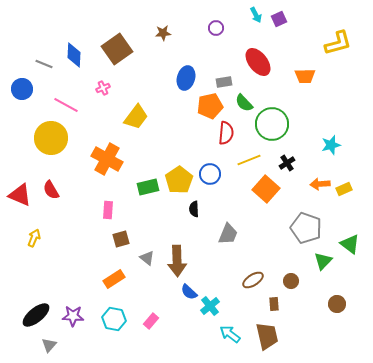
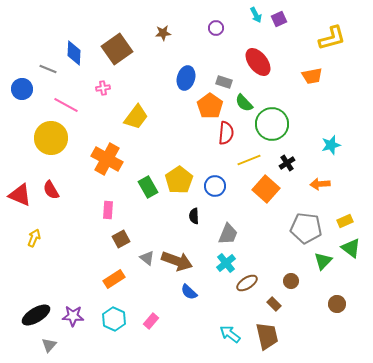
yellow L-shape at (338, 43): moved 6 px left, 5 px up
blue diamond at (74, 55): moved 2 px up
gray line at (44, 64): moved 4 px right, 5 px down
orange trapezoid at (305, 76): moved 7 px right; rotated 10 degrees counterclockwise
gray rectangle at (224, 82): rotated 28 degrees clockwise
pink cross at (103, 88): rotated 16 degrees clockwise
orange pentagon at (210, 106): rotated 25 degrees counterclockwise
blue circle at (210, 174): moved 5 px right, 12 px down
green rectangle at (148, 187): rotated 75 degrees clockwise
yellow rectangle at (344, 189): moved 1 px right, 32 px down
black semicircle at (194, 209): moved 7 px down
gray pentagon at (306, 228): rotated 12 degrees counterclockwise
brown square at (121, 239): rotated 12 degrees counterclockwise
green triangle at (350, 244): moved 1 px right, 4 px down
brown arrow at (177, 261): rotated 68 degrees counterclockwise
brown ellipse at (253, 280): moved 6 px left, 3 px down
brown rectangle at (274, 304): rotated 40 degrees counterclockwise
cyan cross at (210, 306): moved 16 px right, 43 px up
black ellipse at (36, 315): rotated 8 degrees clockwise
cyan hexagon at (114, 319): rotated 15 degrees clockwise
